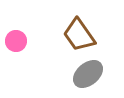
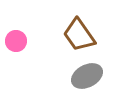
gray ellipse: moved 1 px left, 2 px down; rotated 12 degrees clockwise
